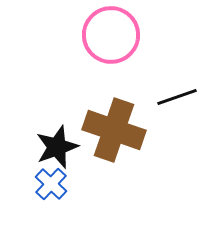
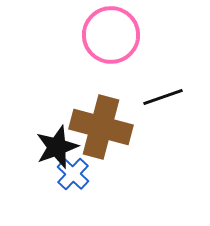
black line: moved 14 px left
brown cross: moved 13 px left, 3 px up; rotated 4 degrees counterclockwise
blue cross: moved 22 px right, 10 px up
